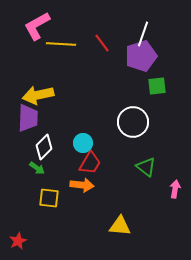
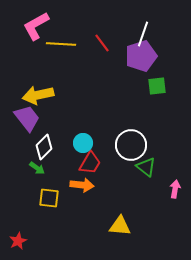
pink L-shape: moved 1 px left
purple trapezoid: moved 1 px left; rotated 40 degrees counterclockwise
white circle: moved 2 px left, 23 px down
